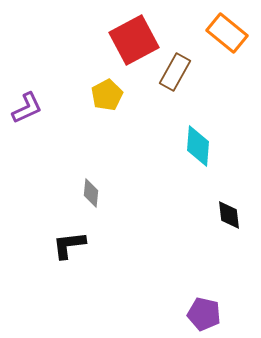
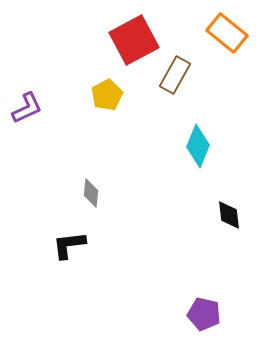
brown rectangle: moved 3 px down
cyan diamond: rotated 18 degrees clockwise
